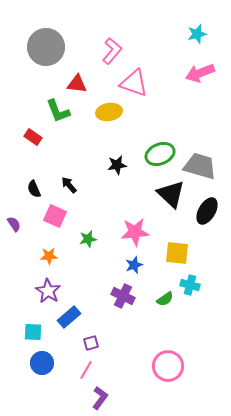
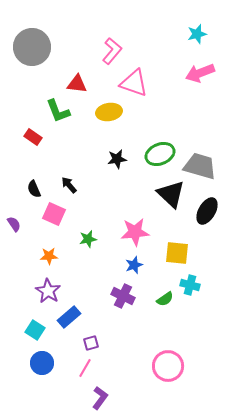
gray circle: moved 14 px left
black star: moved 6 px up
pink square: moved 1 px left, 2 px up
cyan square: moved 2 px right, 2 px up; rotated 30 degrees clockwise
pink line: moved 1 px left, 2 px up
